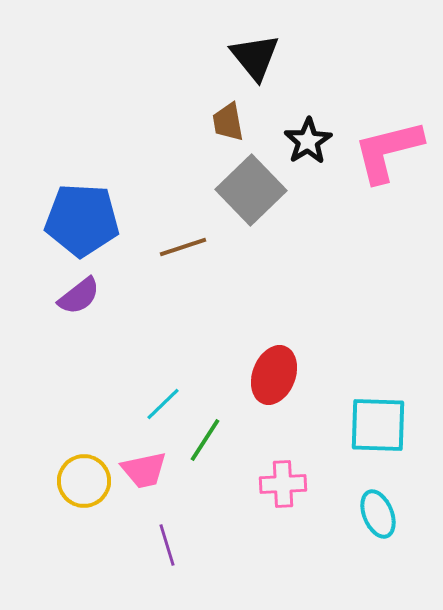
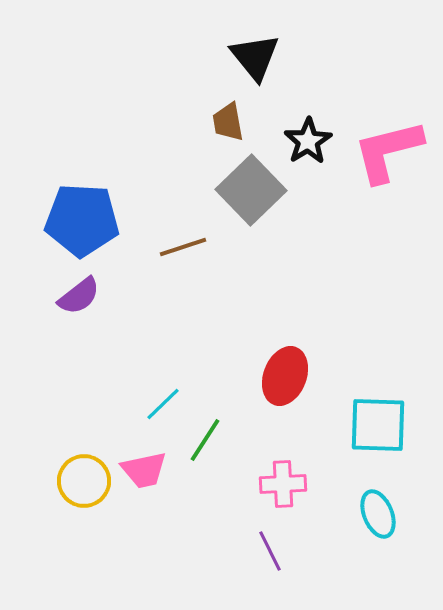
red ellipse: moved 11 px right, 1 px down
purple line: moved 103 px right, 6 px down; rotated 9 degrees counterclockwise
